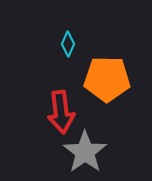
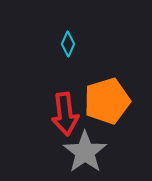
orange pentagon: moved 22 px down; rotated 18 degrees counterclockwise
red arrow: moved 4 px right, 2 px down
